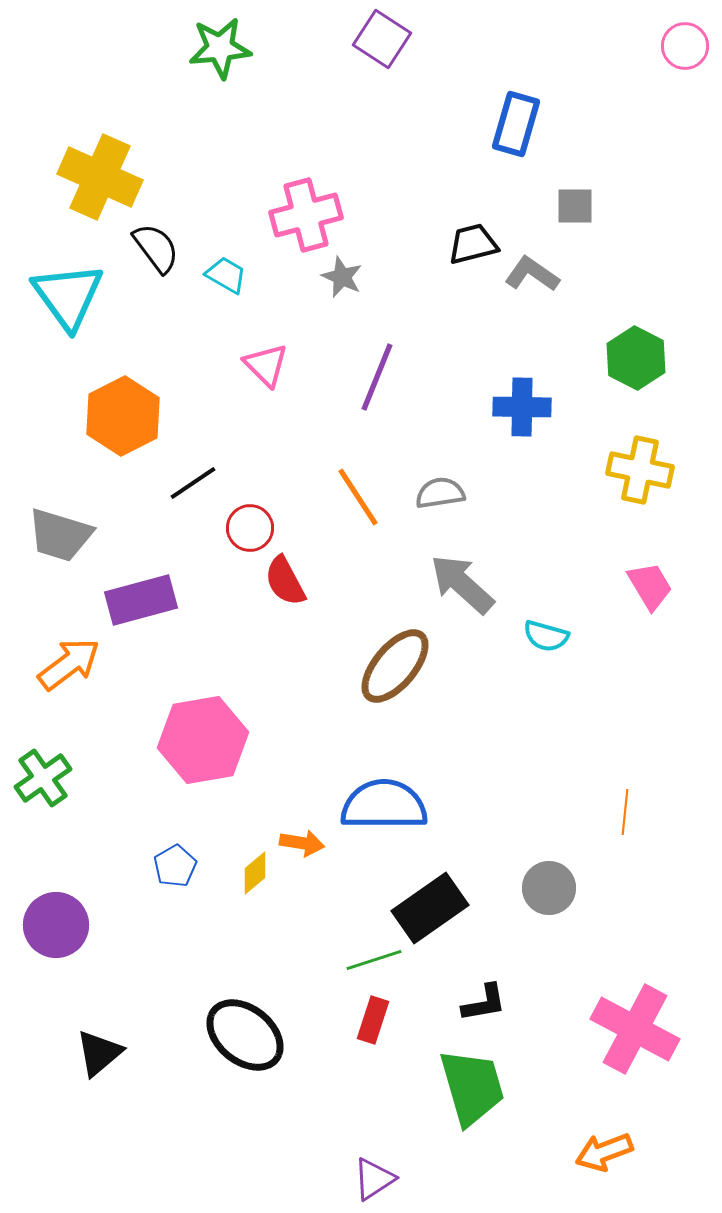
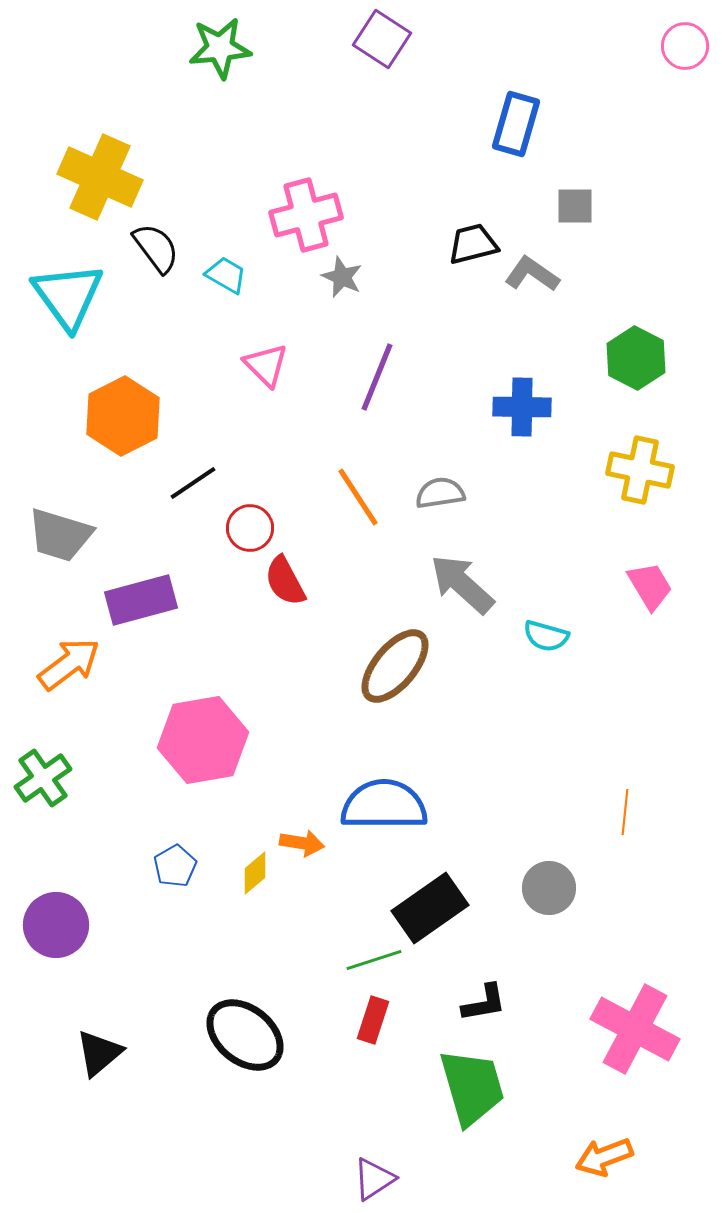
orange arrow at (604, 1152): moved 5 px down
